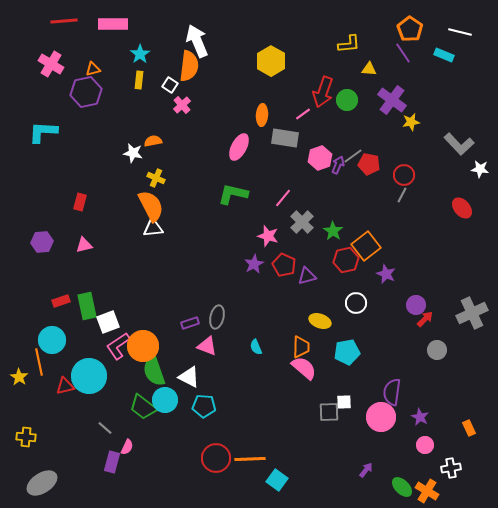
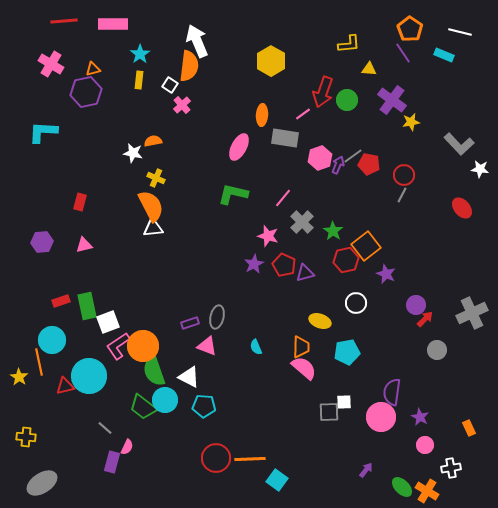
purple triangle at (307, 276): moved 2 px left, 3 px up
